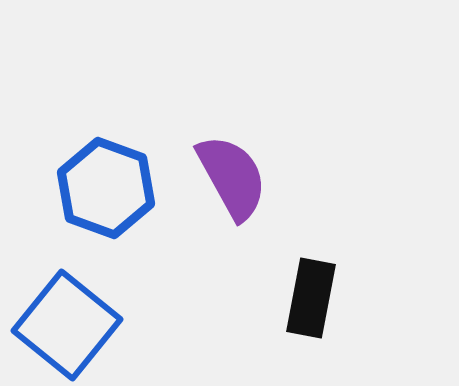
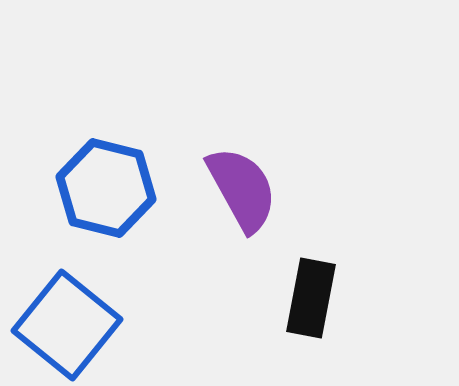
purple semicircle: moved 10 px right, 12 px down
blue hexagon: rotated 6 degrees counterclockwise
